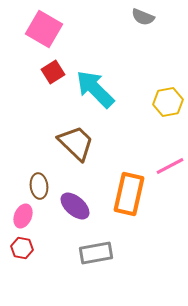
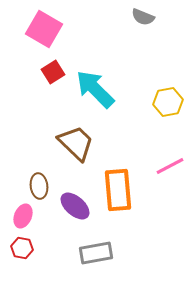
orange rectangle: moved 11 px left, 4 px up; rotated 18 degrees counterclockwise
